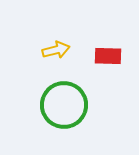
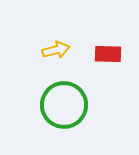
red rectangle: moved 2 px up
